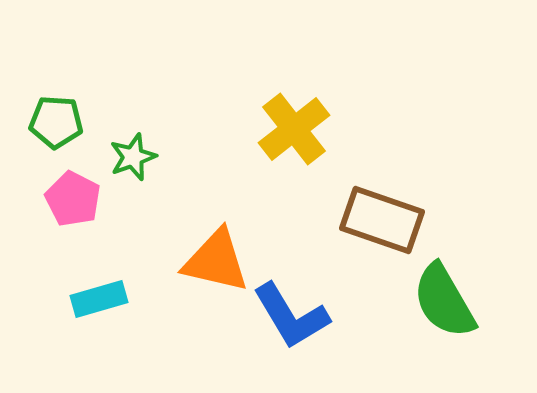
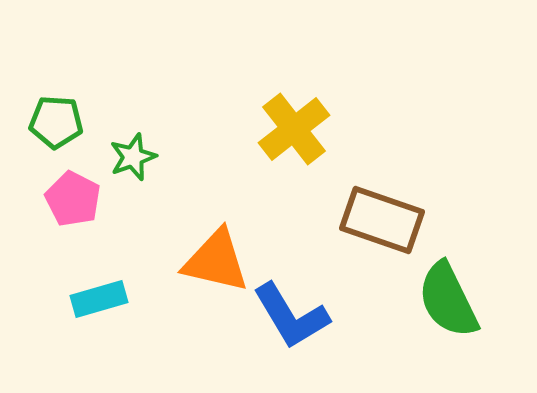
green semicircle: moved 4 px right, 1 px up; rotated 4 degrees clockwise
